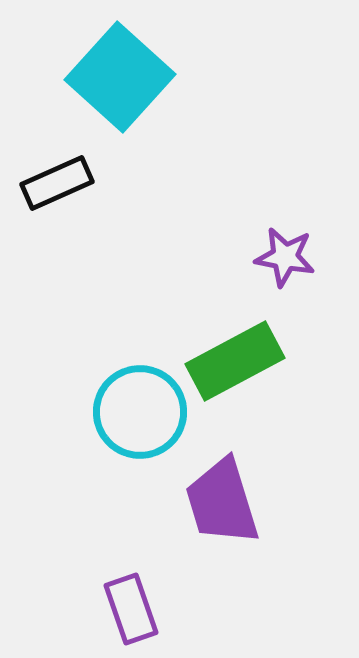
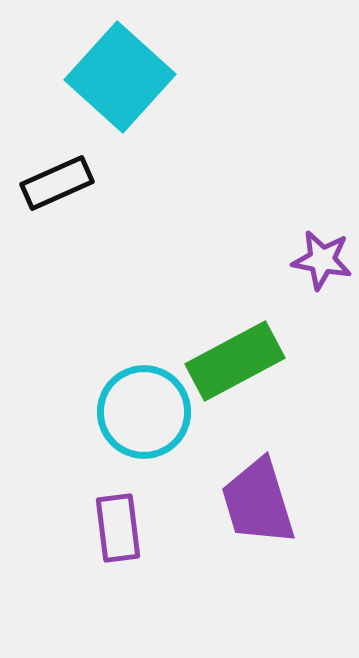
purple star: moved 37 px right, 3 px down
cyan circle: moved 4 px right
purple trapezoid: moved 36 px right
purple rectangle: moved 13 px left, 81 px up; rotated 12 degrees clockwise
